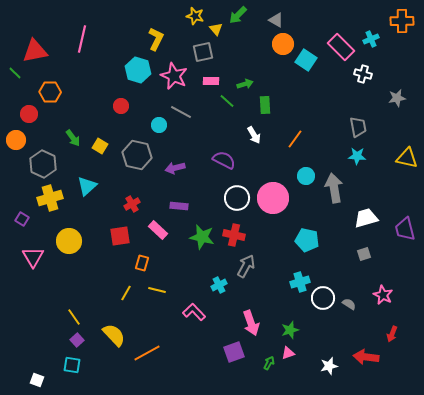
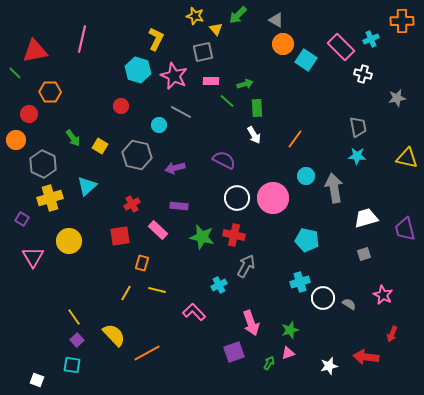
green rectangle at (265, 105): moved 8 px left, 3 px down
